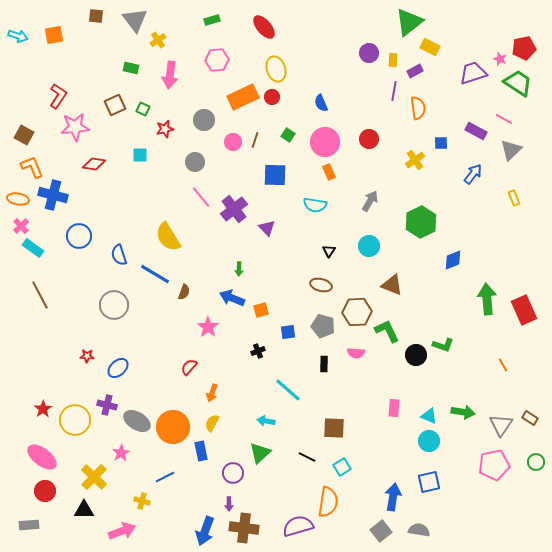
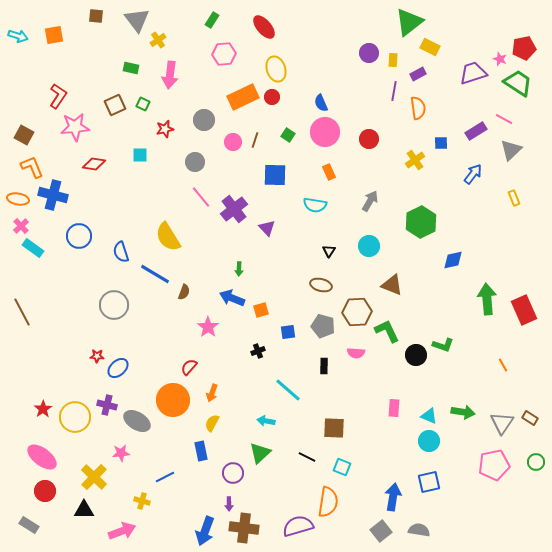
gray triangle at (135, 20): moved 2 px right
green rectangle at (212, 20): rotated 42 degrees counterclockwise
pink hexagon at (217, 60): moved 7 px right, 6 px up
purple rectangle at (415, 71): moved 3 px right, 3 px down
green square at (143, 109): moved 5 px up
purple rectangle at (476, 131): rotated 60 degrees counterclockwise
pink circle at (325, 142): moved 10 px up
blue semicircle at (119, 255): moved 2 px right, 3 px up
blue diamond at (453, 260): rotated 10 degrees clockwise
brown line at (40, 295): moved 18 px left, 17 px down
red star at (87, 356): moved 10 px right
black rectangle at (324, 364): moved 2 px down
yellow circle at (75, 420): moved 3 px up
gray triangle at (501, 425): moved 1 px right, 2 px up
orange circle at (173, 427): moved 27 px up
pink star at (121, 453): rotated 24 degrees clockwise
cyan square at (342, 467): rotated 36 degrees counterclockwise
gray rectangle at (29, 525): rotated 36 degrees clockwise
